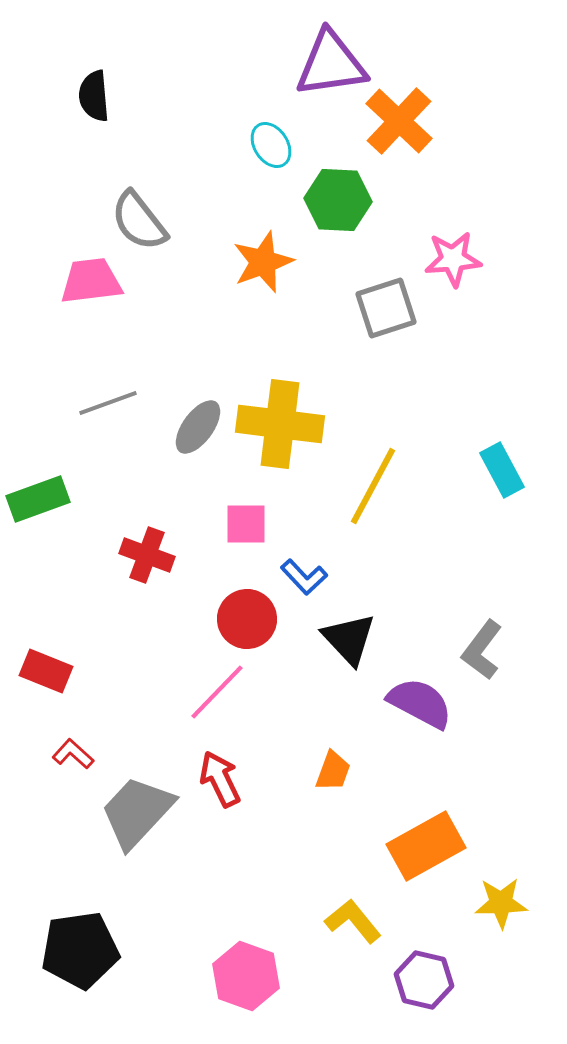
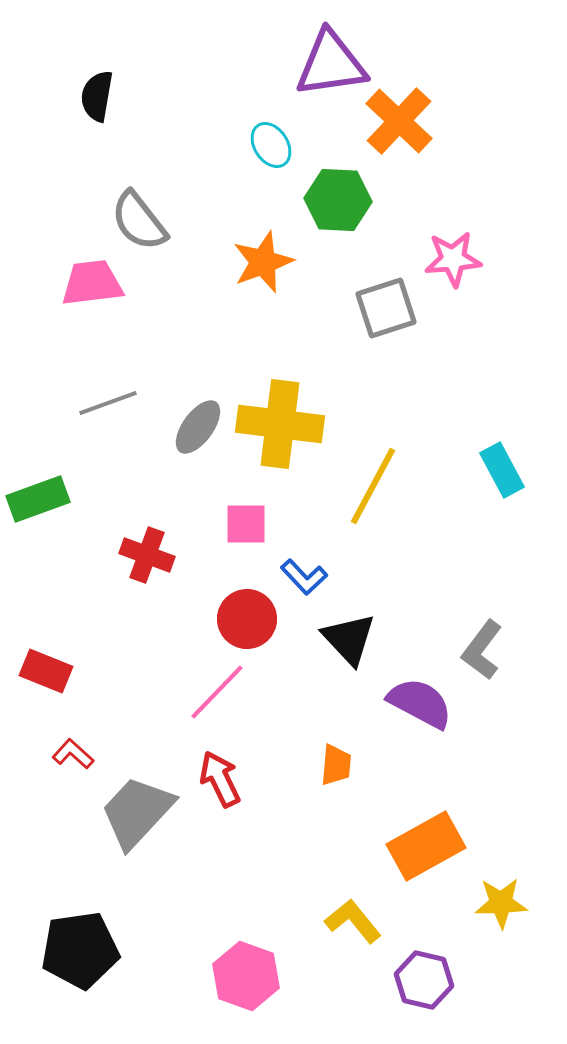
black semicircle: moved 3 px right; rotated 15 degrees clockwise
pink trapezoid: moved 1 px right, 2 px down
orange trapezoid: moved 3 px right, 6 px up; rotated 15 degrees counterclockwise
